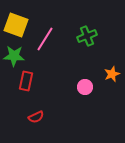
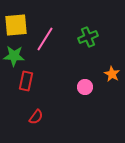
yellow square: rotated 25 degrees counterclockwise
green cross: moved 1 px right, 1 px down
orange star: rotated 21 degrees counterclockwise
red semicircle: rotated 28 degrees counterclockwise
